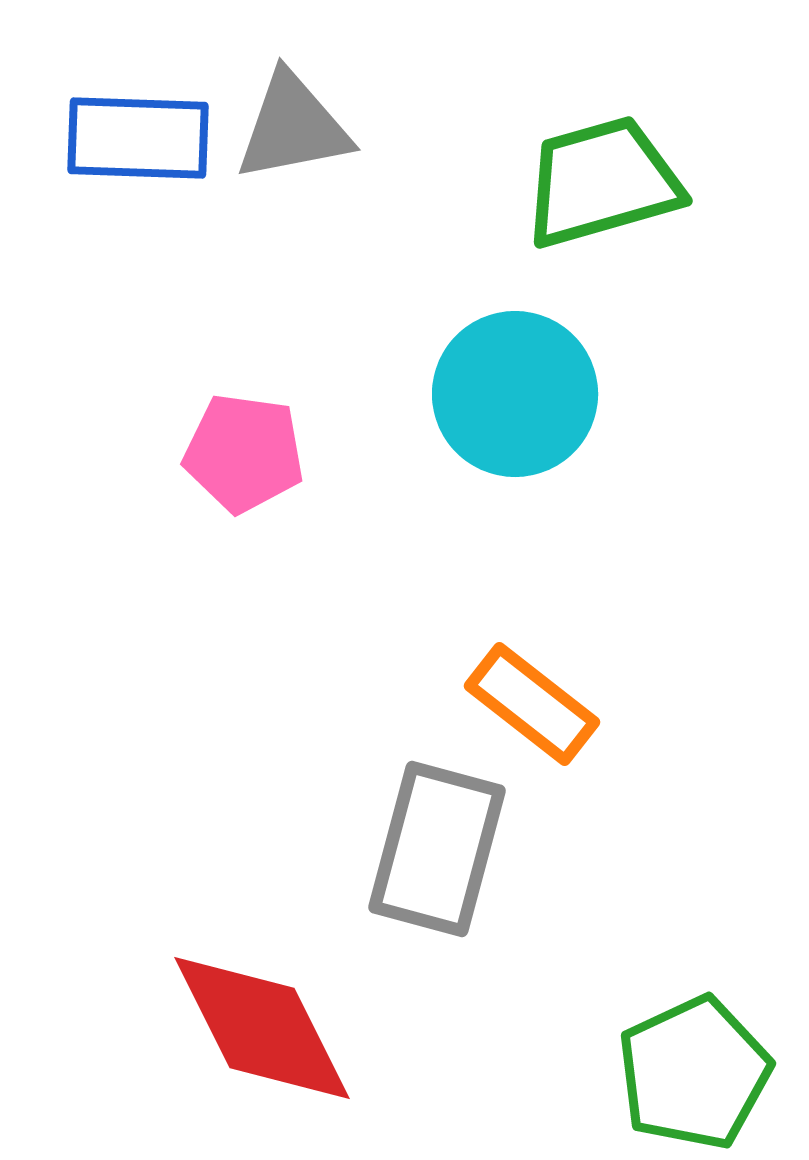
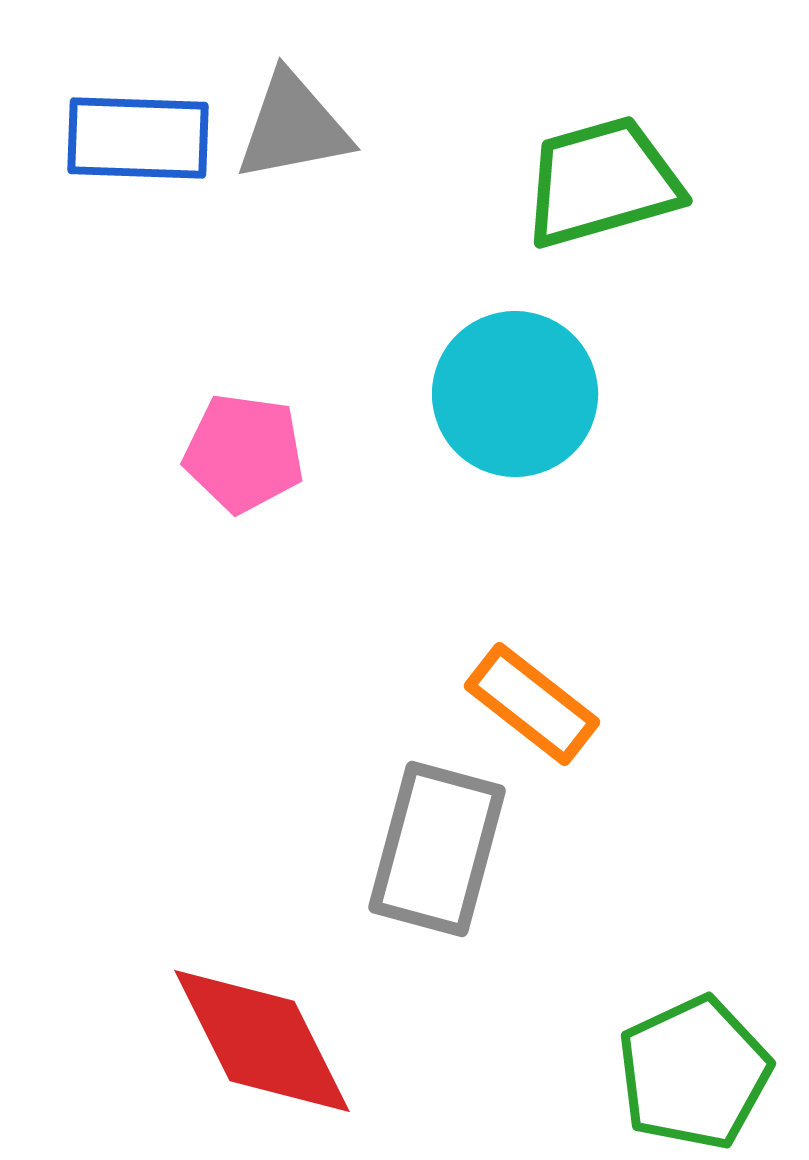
red diamond: moved 13 px down
